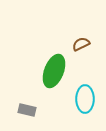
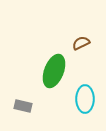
brown semicircle: moved 1 px up
gray rectangle: moved 4 px left, 4 px up
